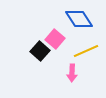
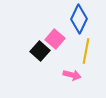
blue diamond: rotated 60 degrees clockwise
yellow line: rotated 55 degrees counterclockwise
pink arrow: moved 2 px down; rotated 78 degrees counterclockwise
